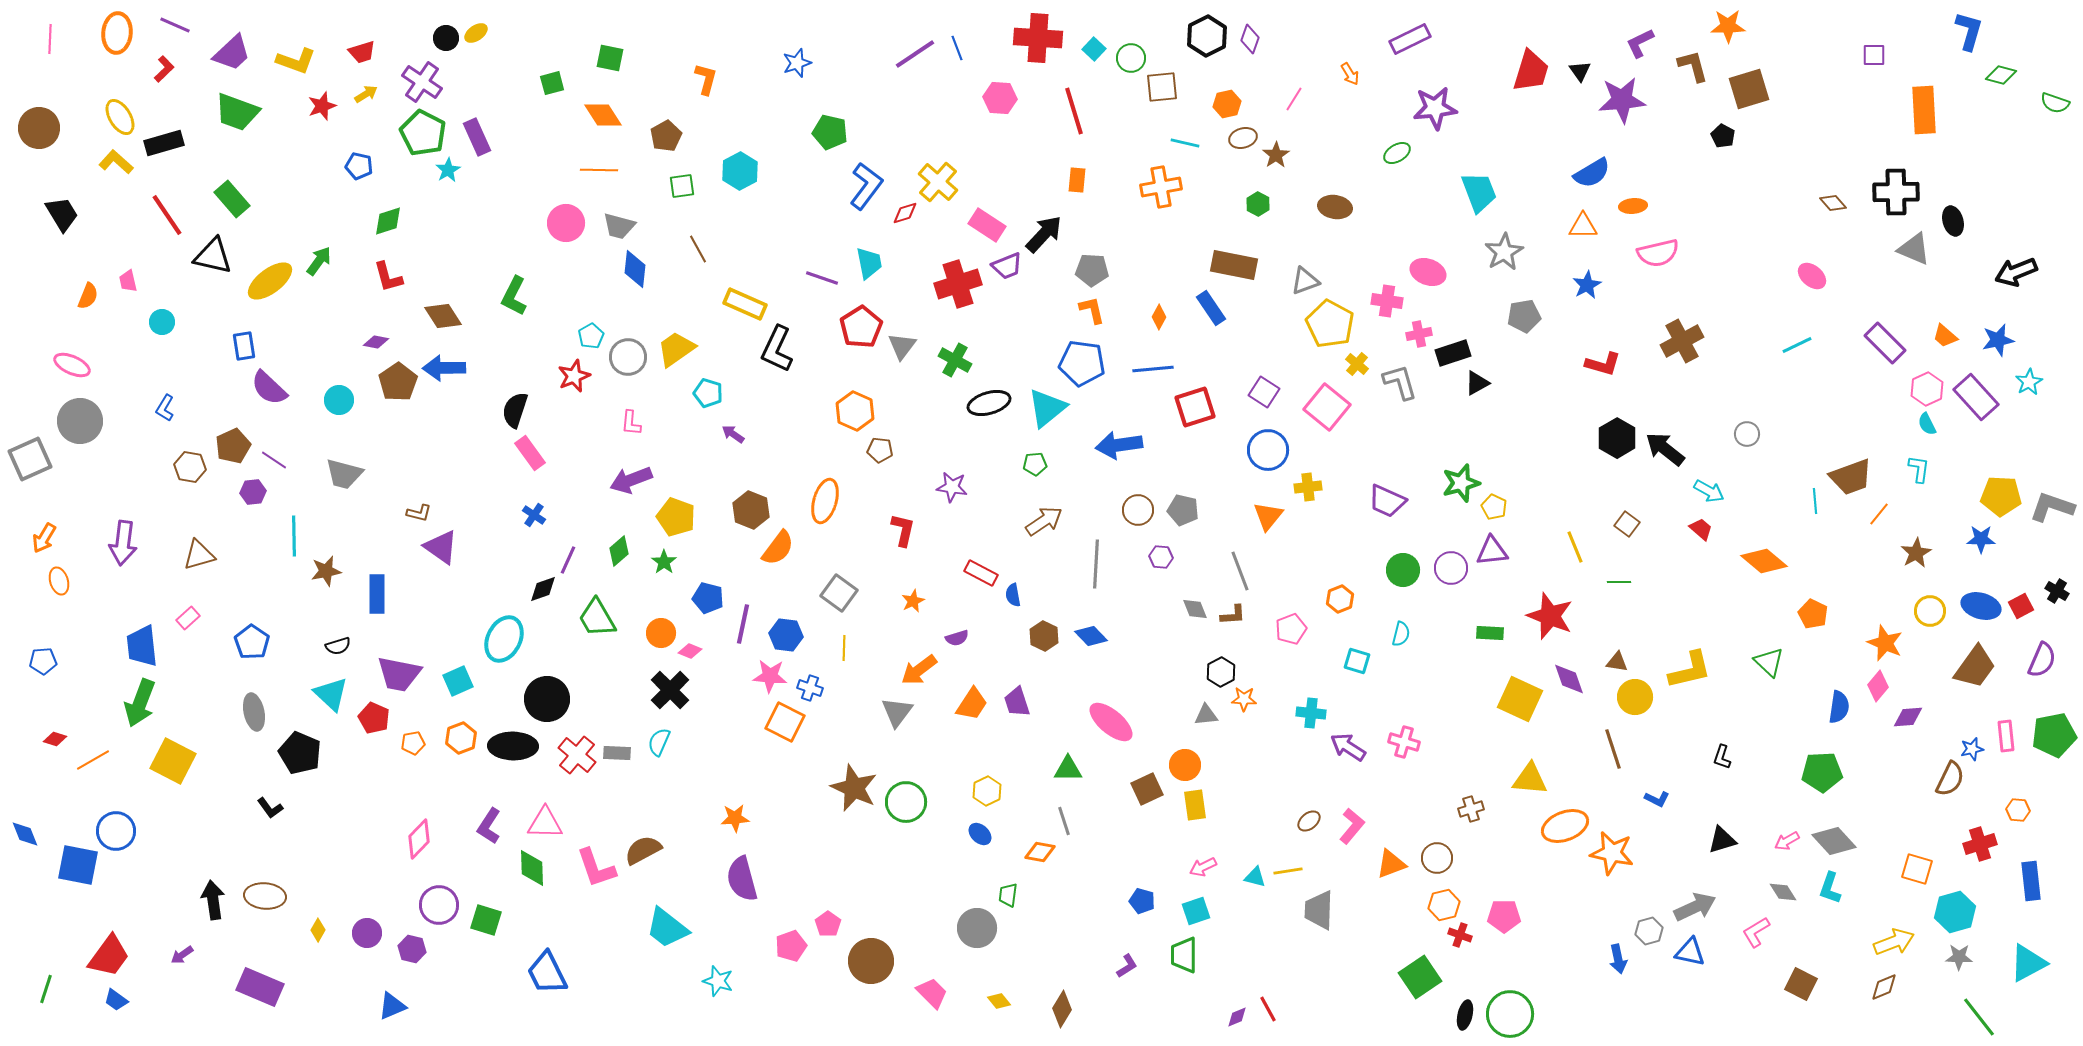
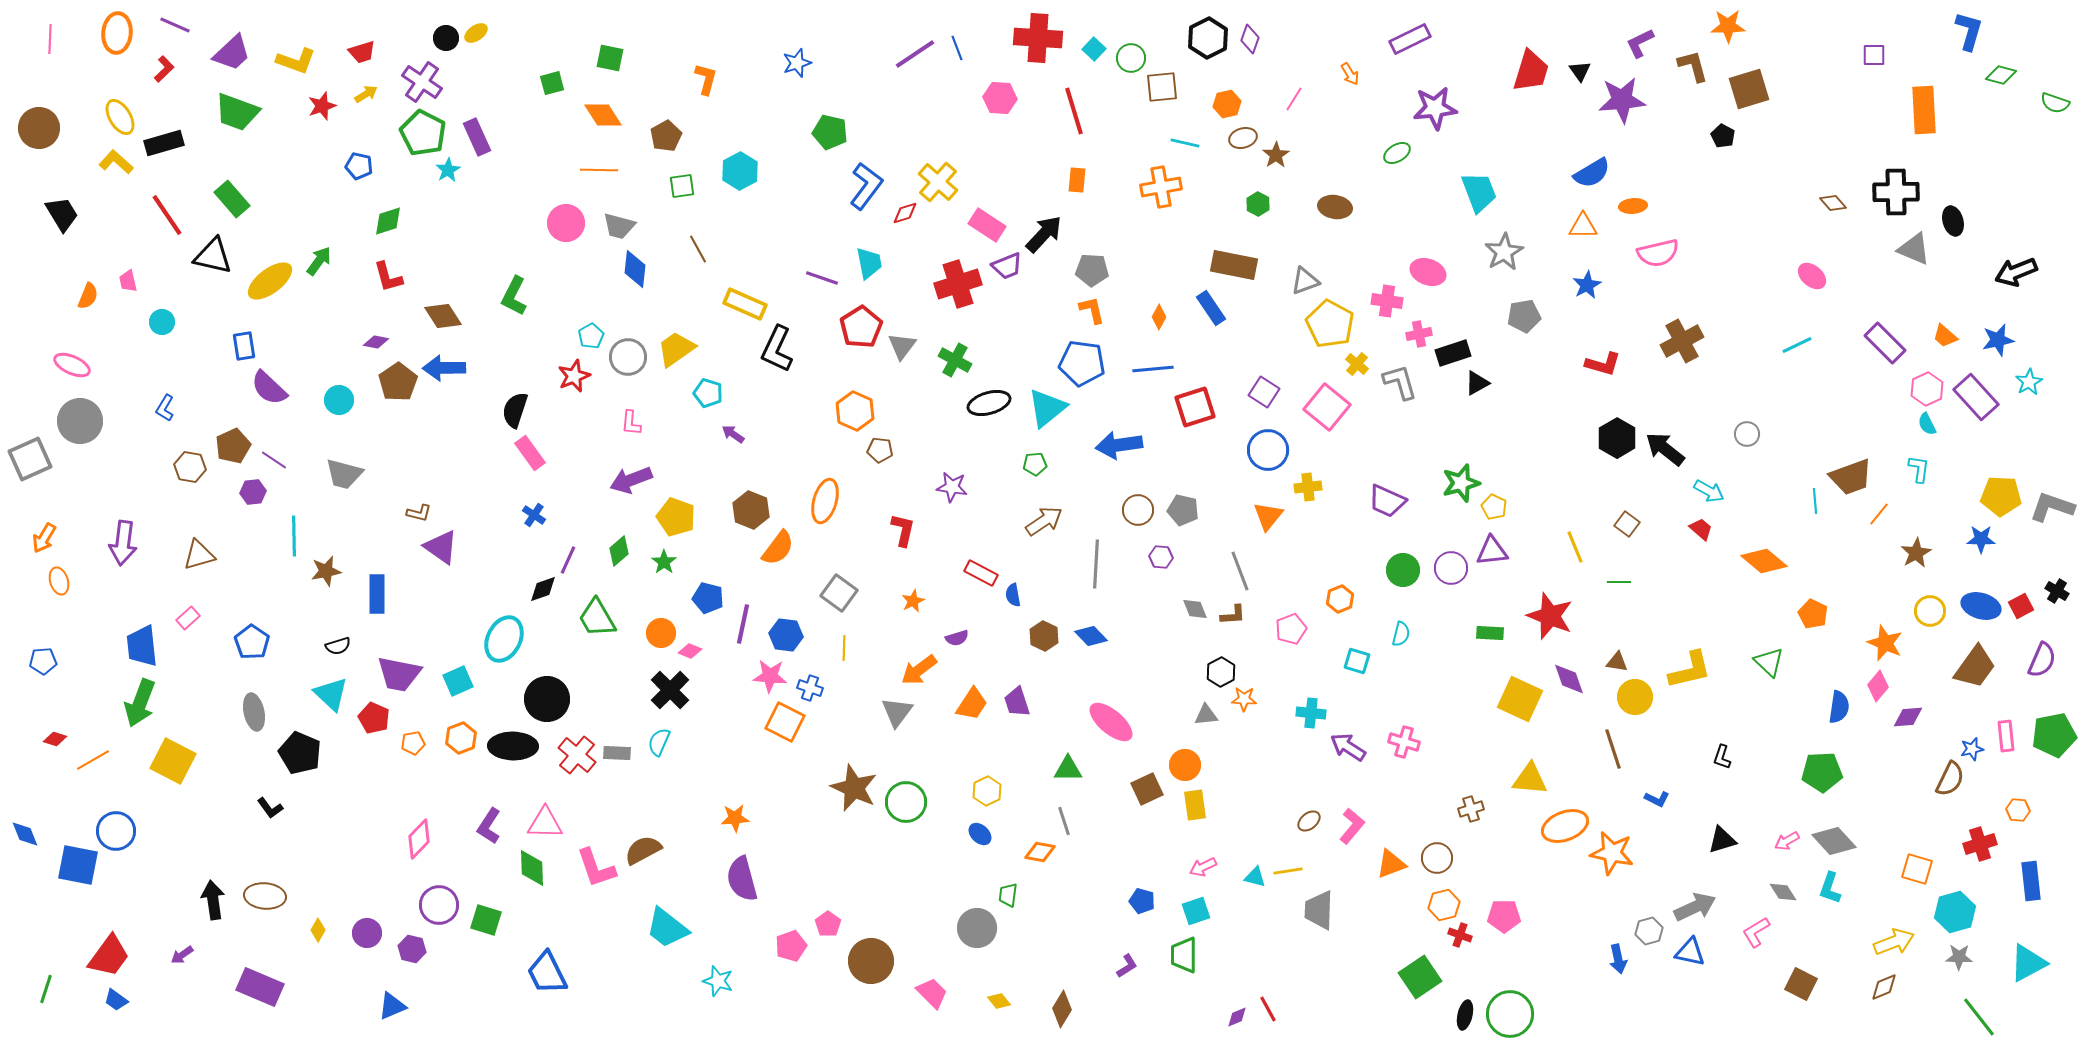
black hexagon at (1207, 36): moved 1 px right, 2 px down
